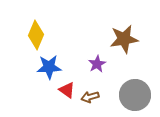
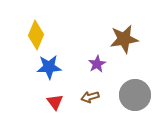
red triangle: moved 12 px left, 12 px down; rotated 18 degrees clockwise
